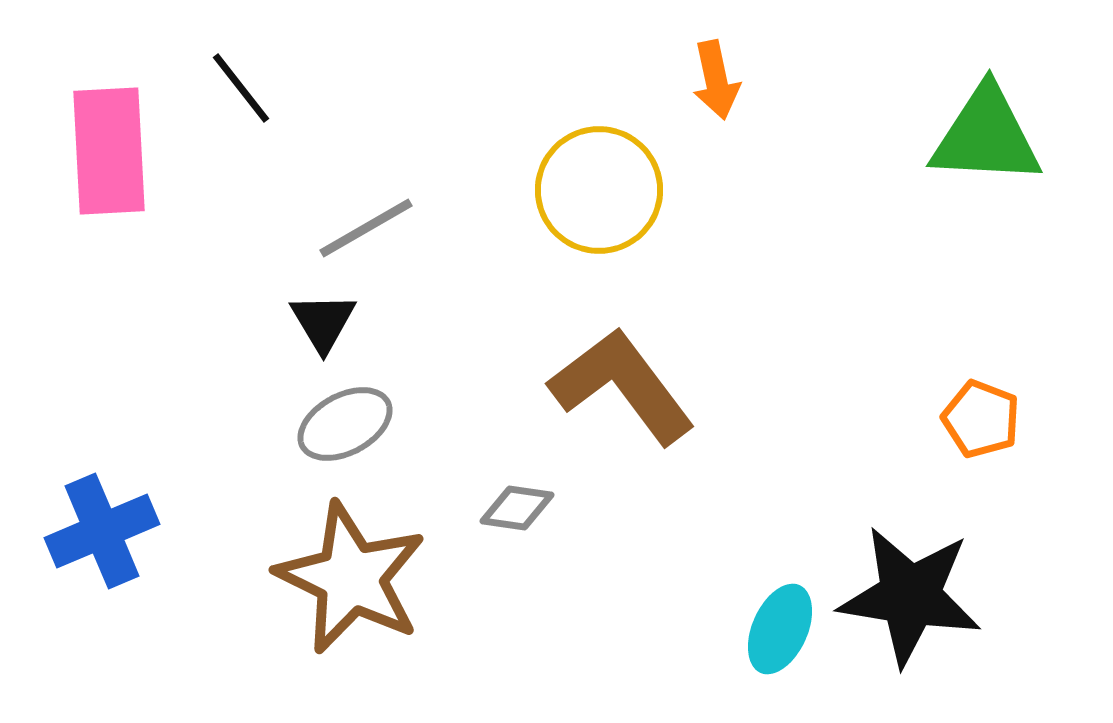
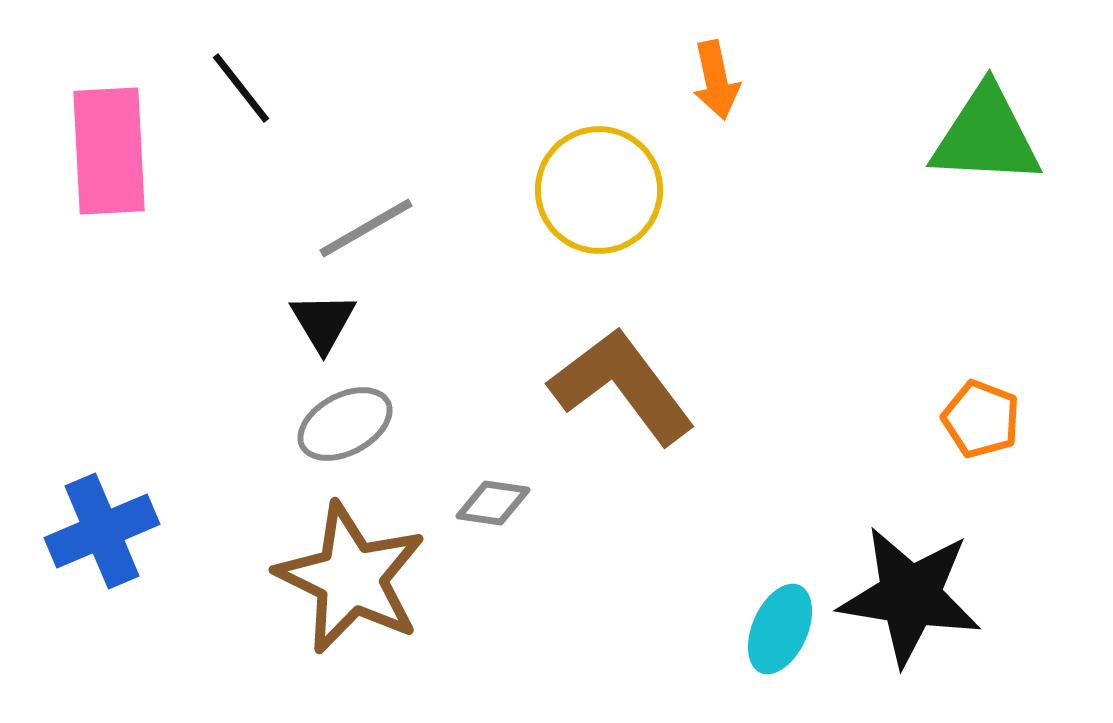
gray diamond: moved 24 px left, 5 px up
